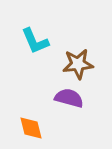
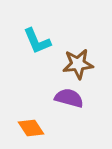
cyan L-shape: moved 2 px right
orange diamond: rotated 20 degrees counterclockwise
